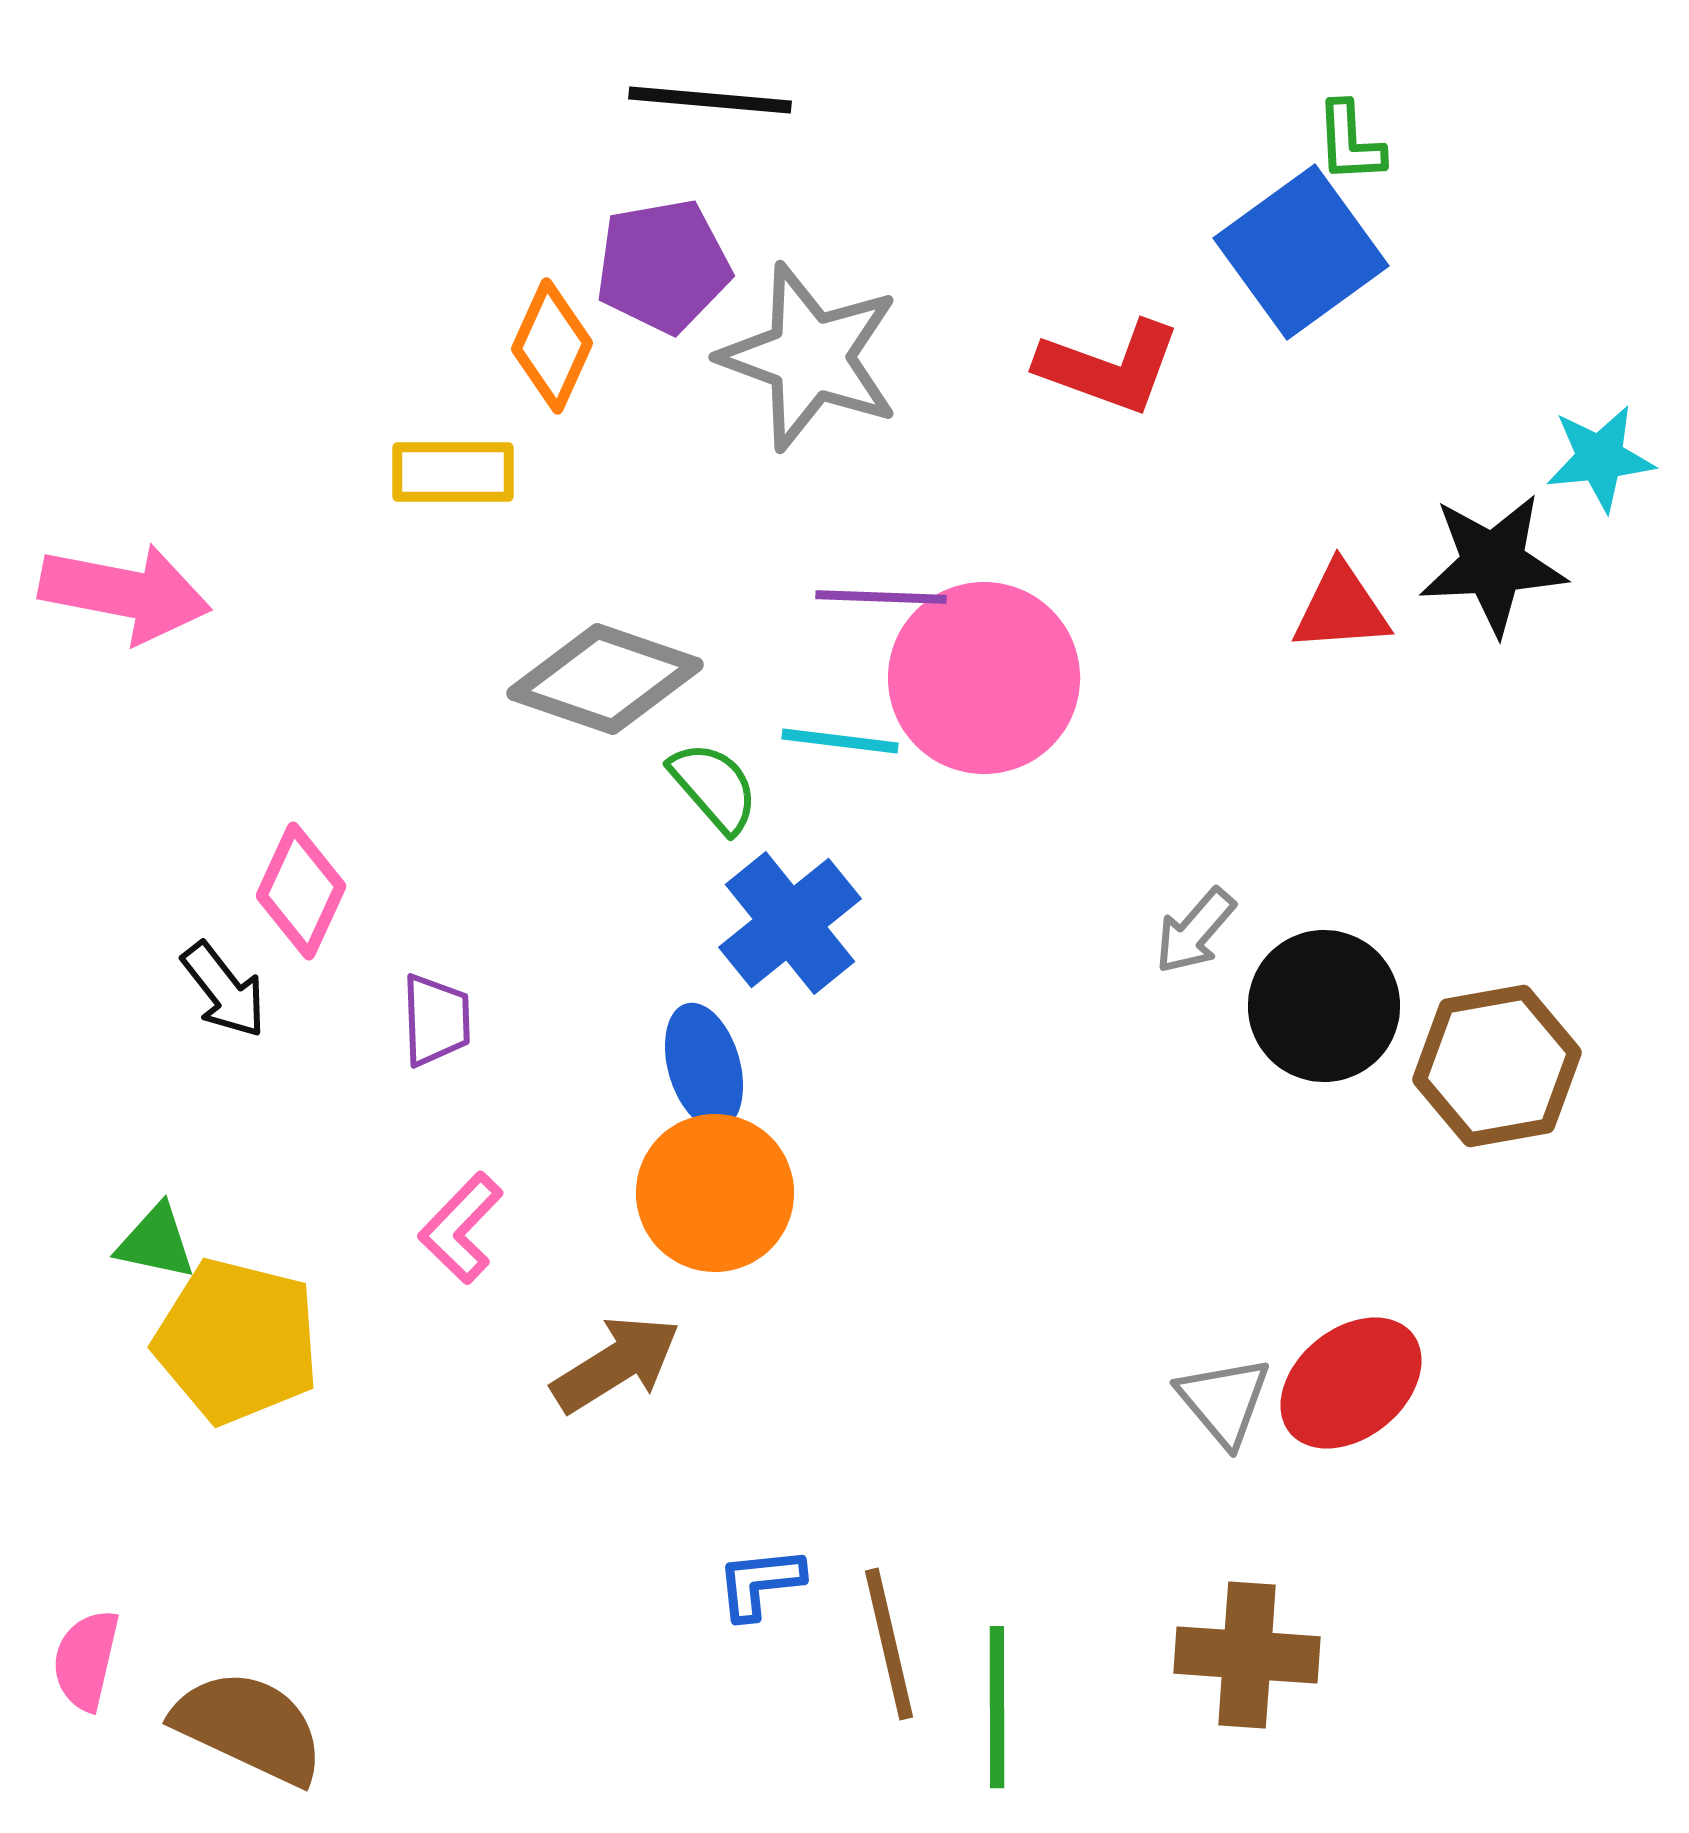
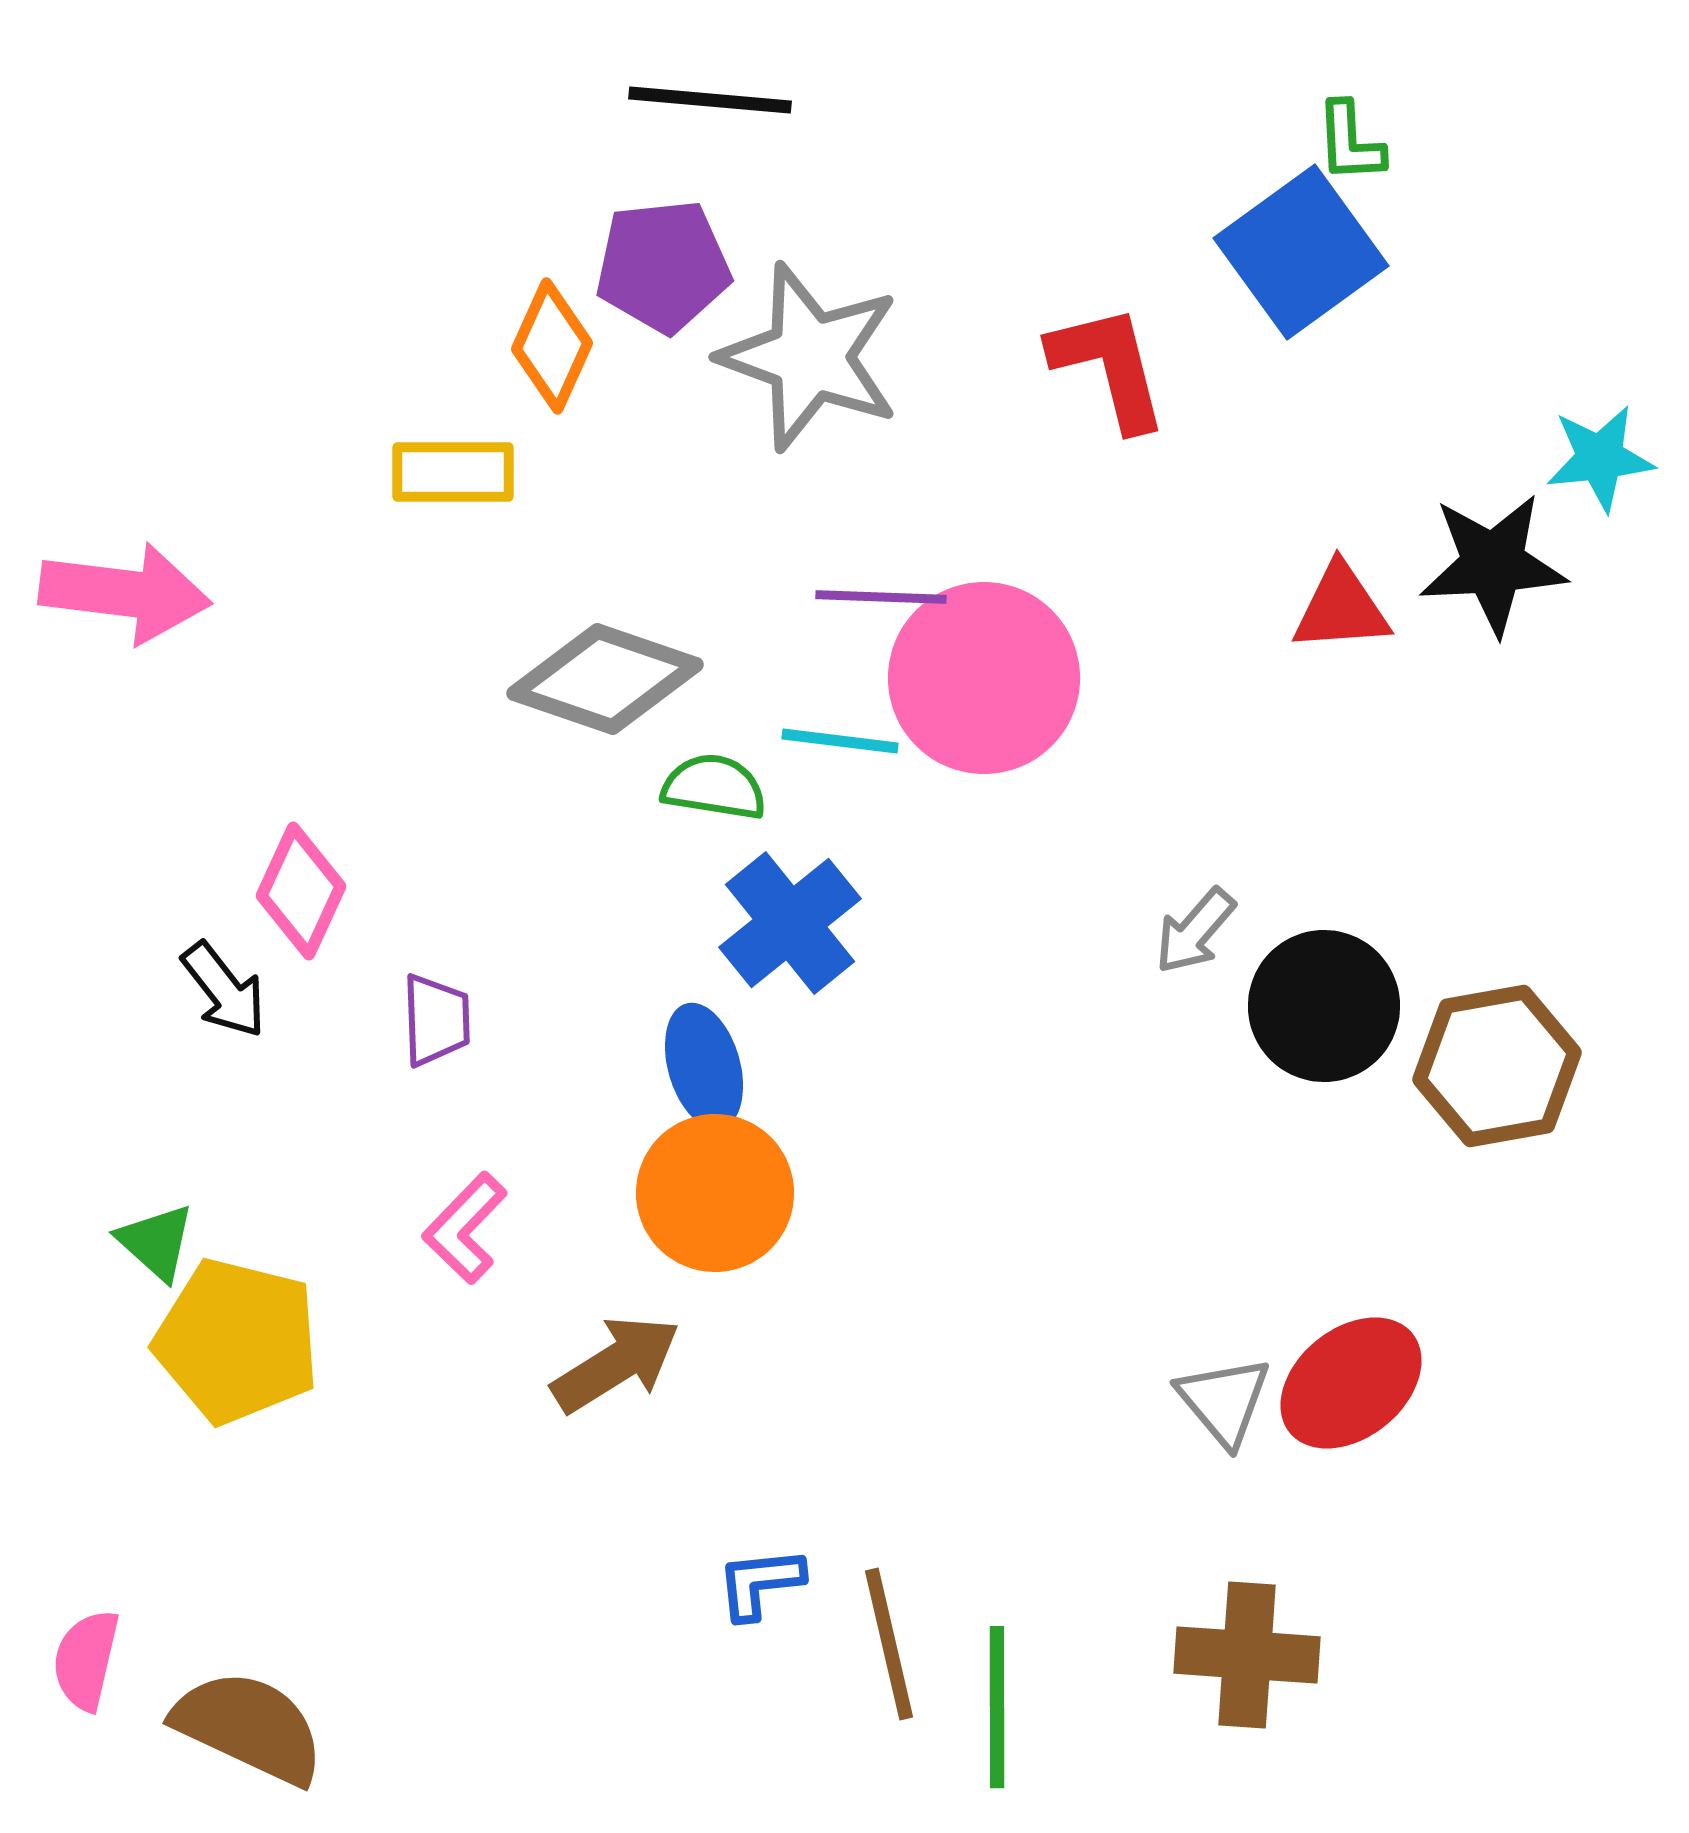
purple pentagon: rotated 4 degrees clockwise
red L-shape: rotated 124 degrees counterclockwise
pink arrow: rotated 4 degrees counterclockwise
green semicircle: rotated 40 degrees counterclockwise
pink L-shape: moved 4 px right
green triangle: rotated 30 degrees clockwise
